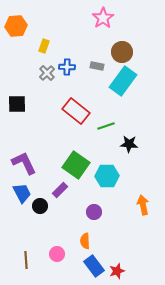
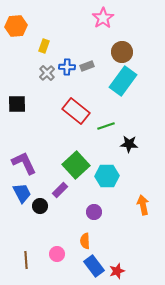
gray rectangle: moved 10 px left; rotated 32 degrees counterclockwise
green square: rotated 12 degrees clockwise
